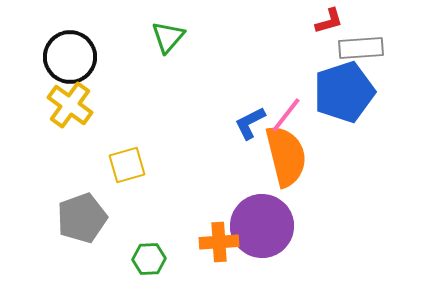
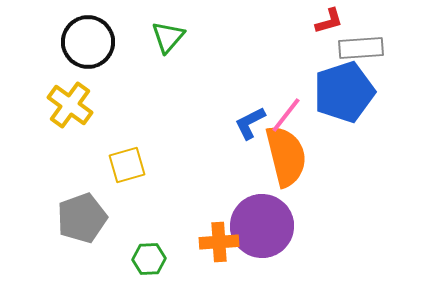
black circle: moved 18 px right, 15 px up
